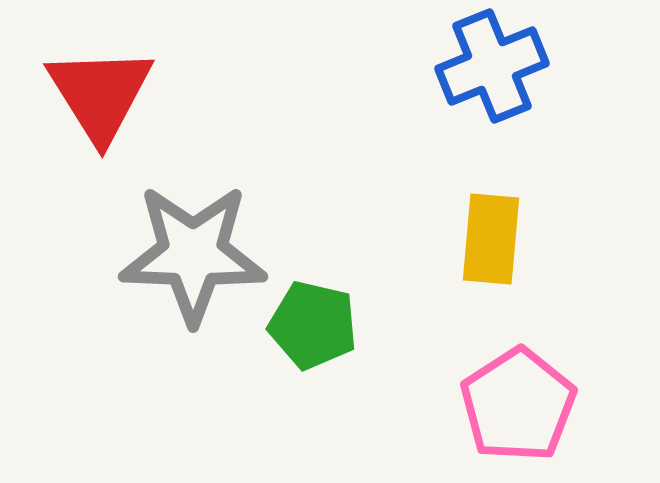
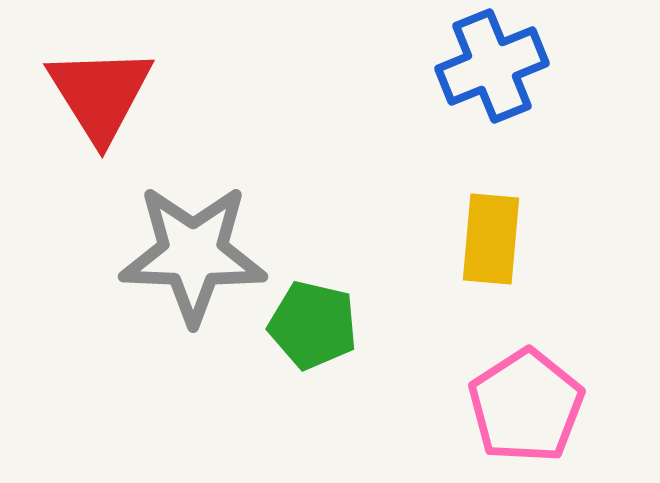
pink pentagon: moved 8 px right, 1 px down
